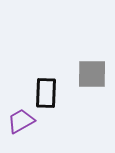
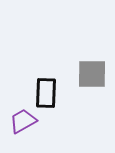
purple trapezoid: moved 2 px right
